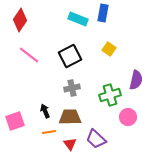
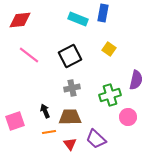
red diamond: rotated 50 degrees clockwise
